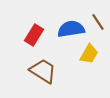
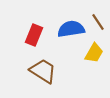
red rectangle: rotated 10 degrees counterclockwise
yellow trapezoid: moved 5 px right, 1 px up
